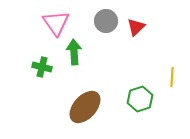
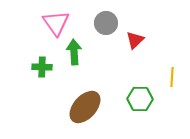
gray circle: moved 2 px down
red triangle: moved 1 px left, 13 px down
green cross: rotated 12 degrees counterclockwise
green hexagon: rotated 20 degrees clockwise
